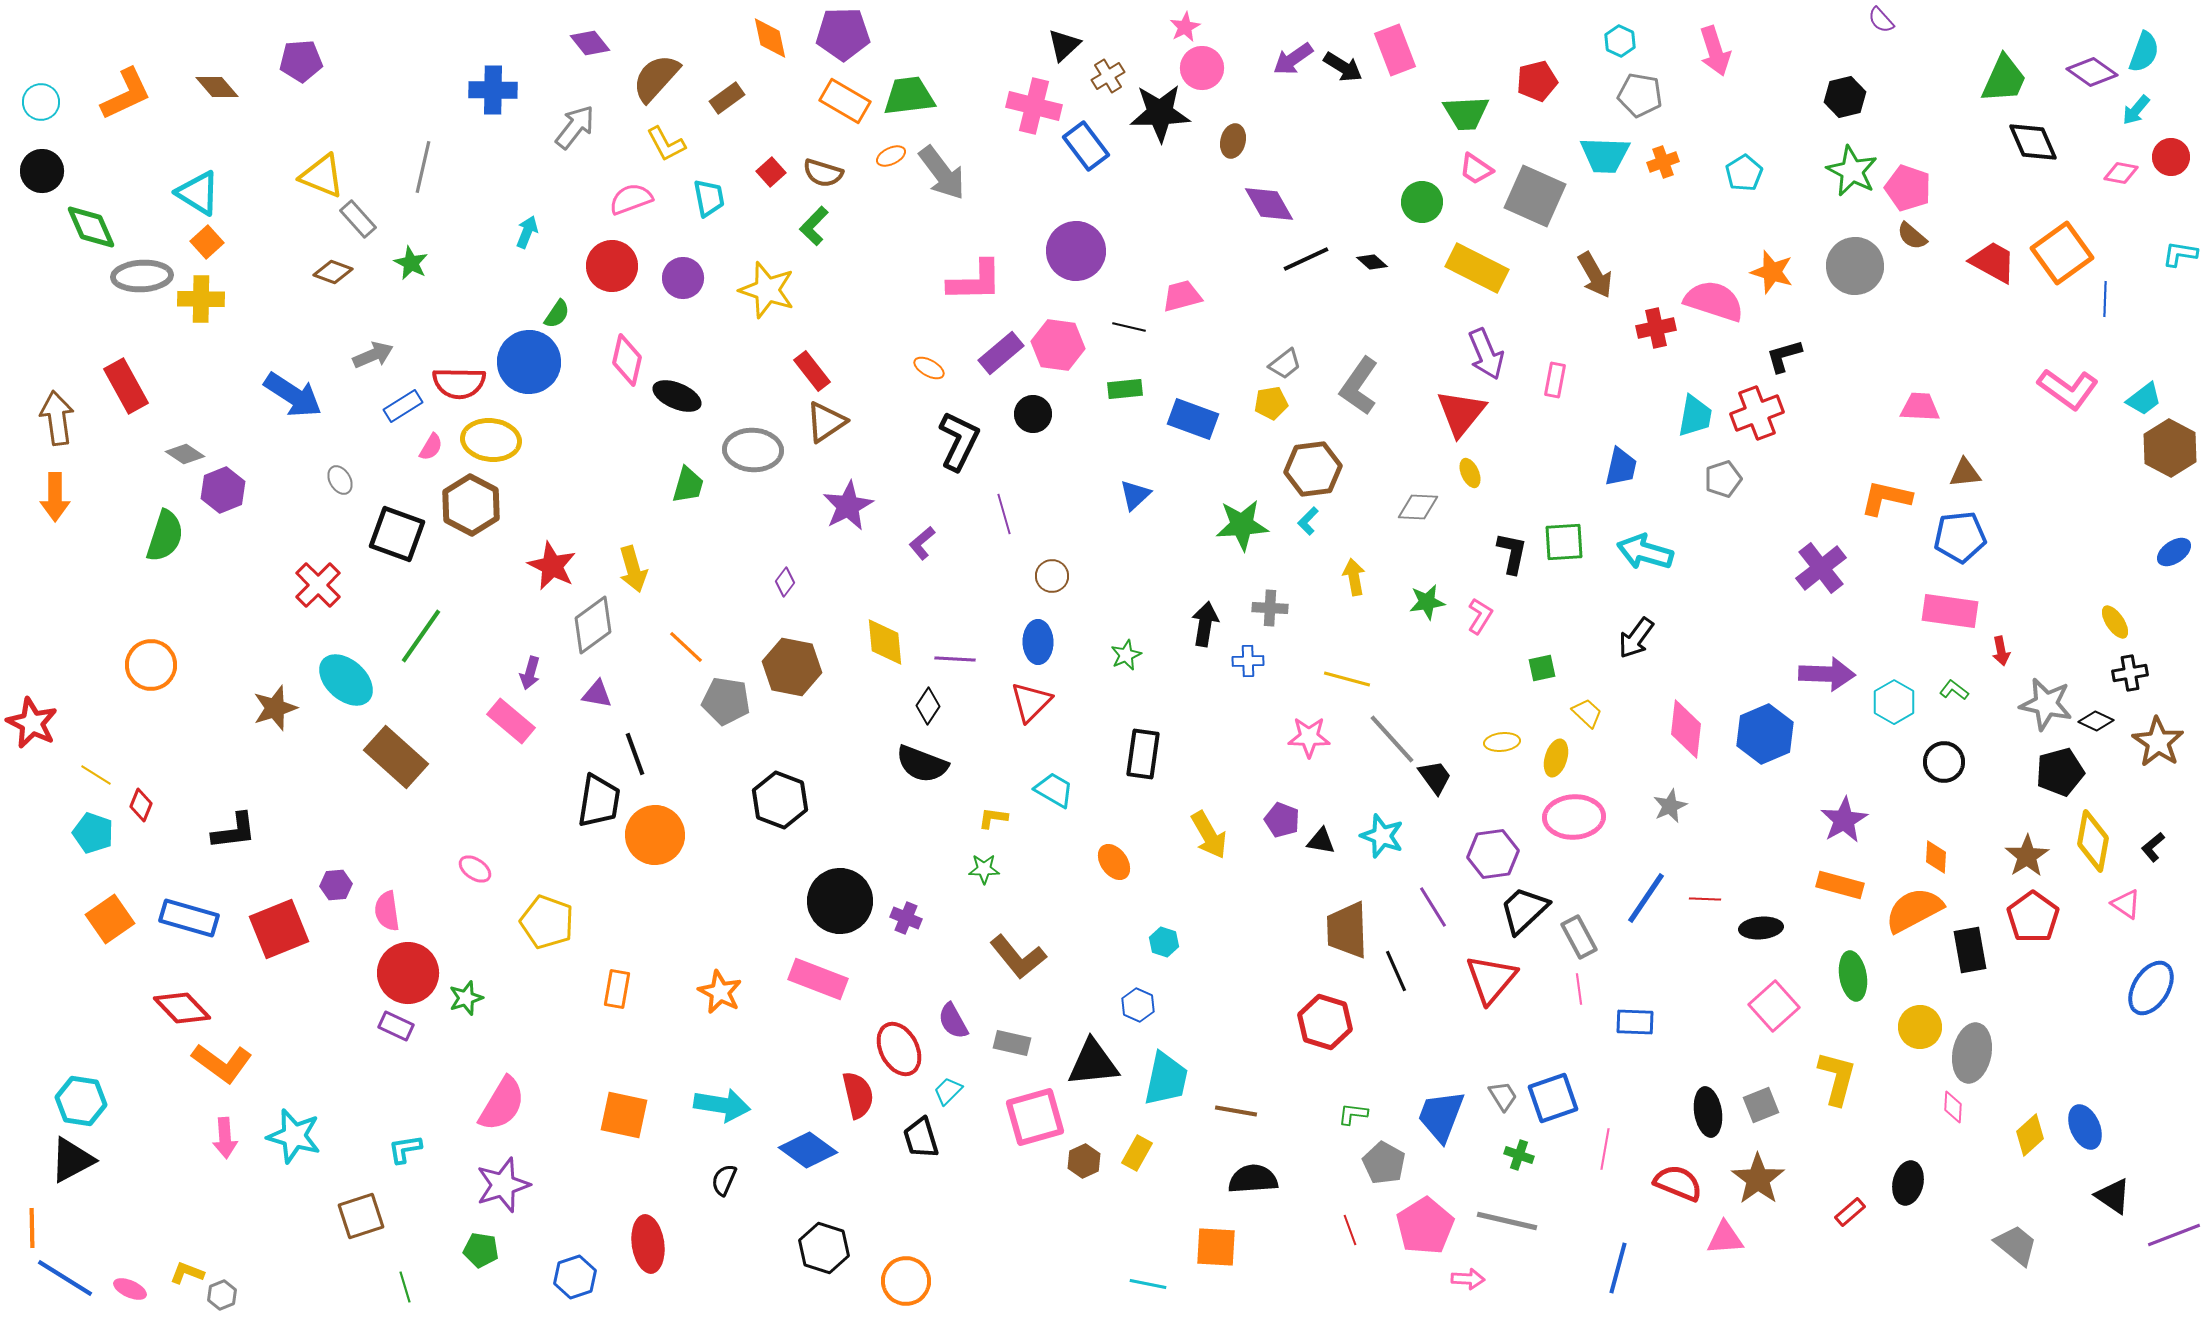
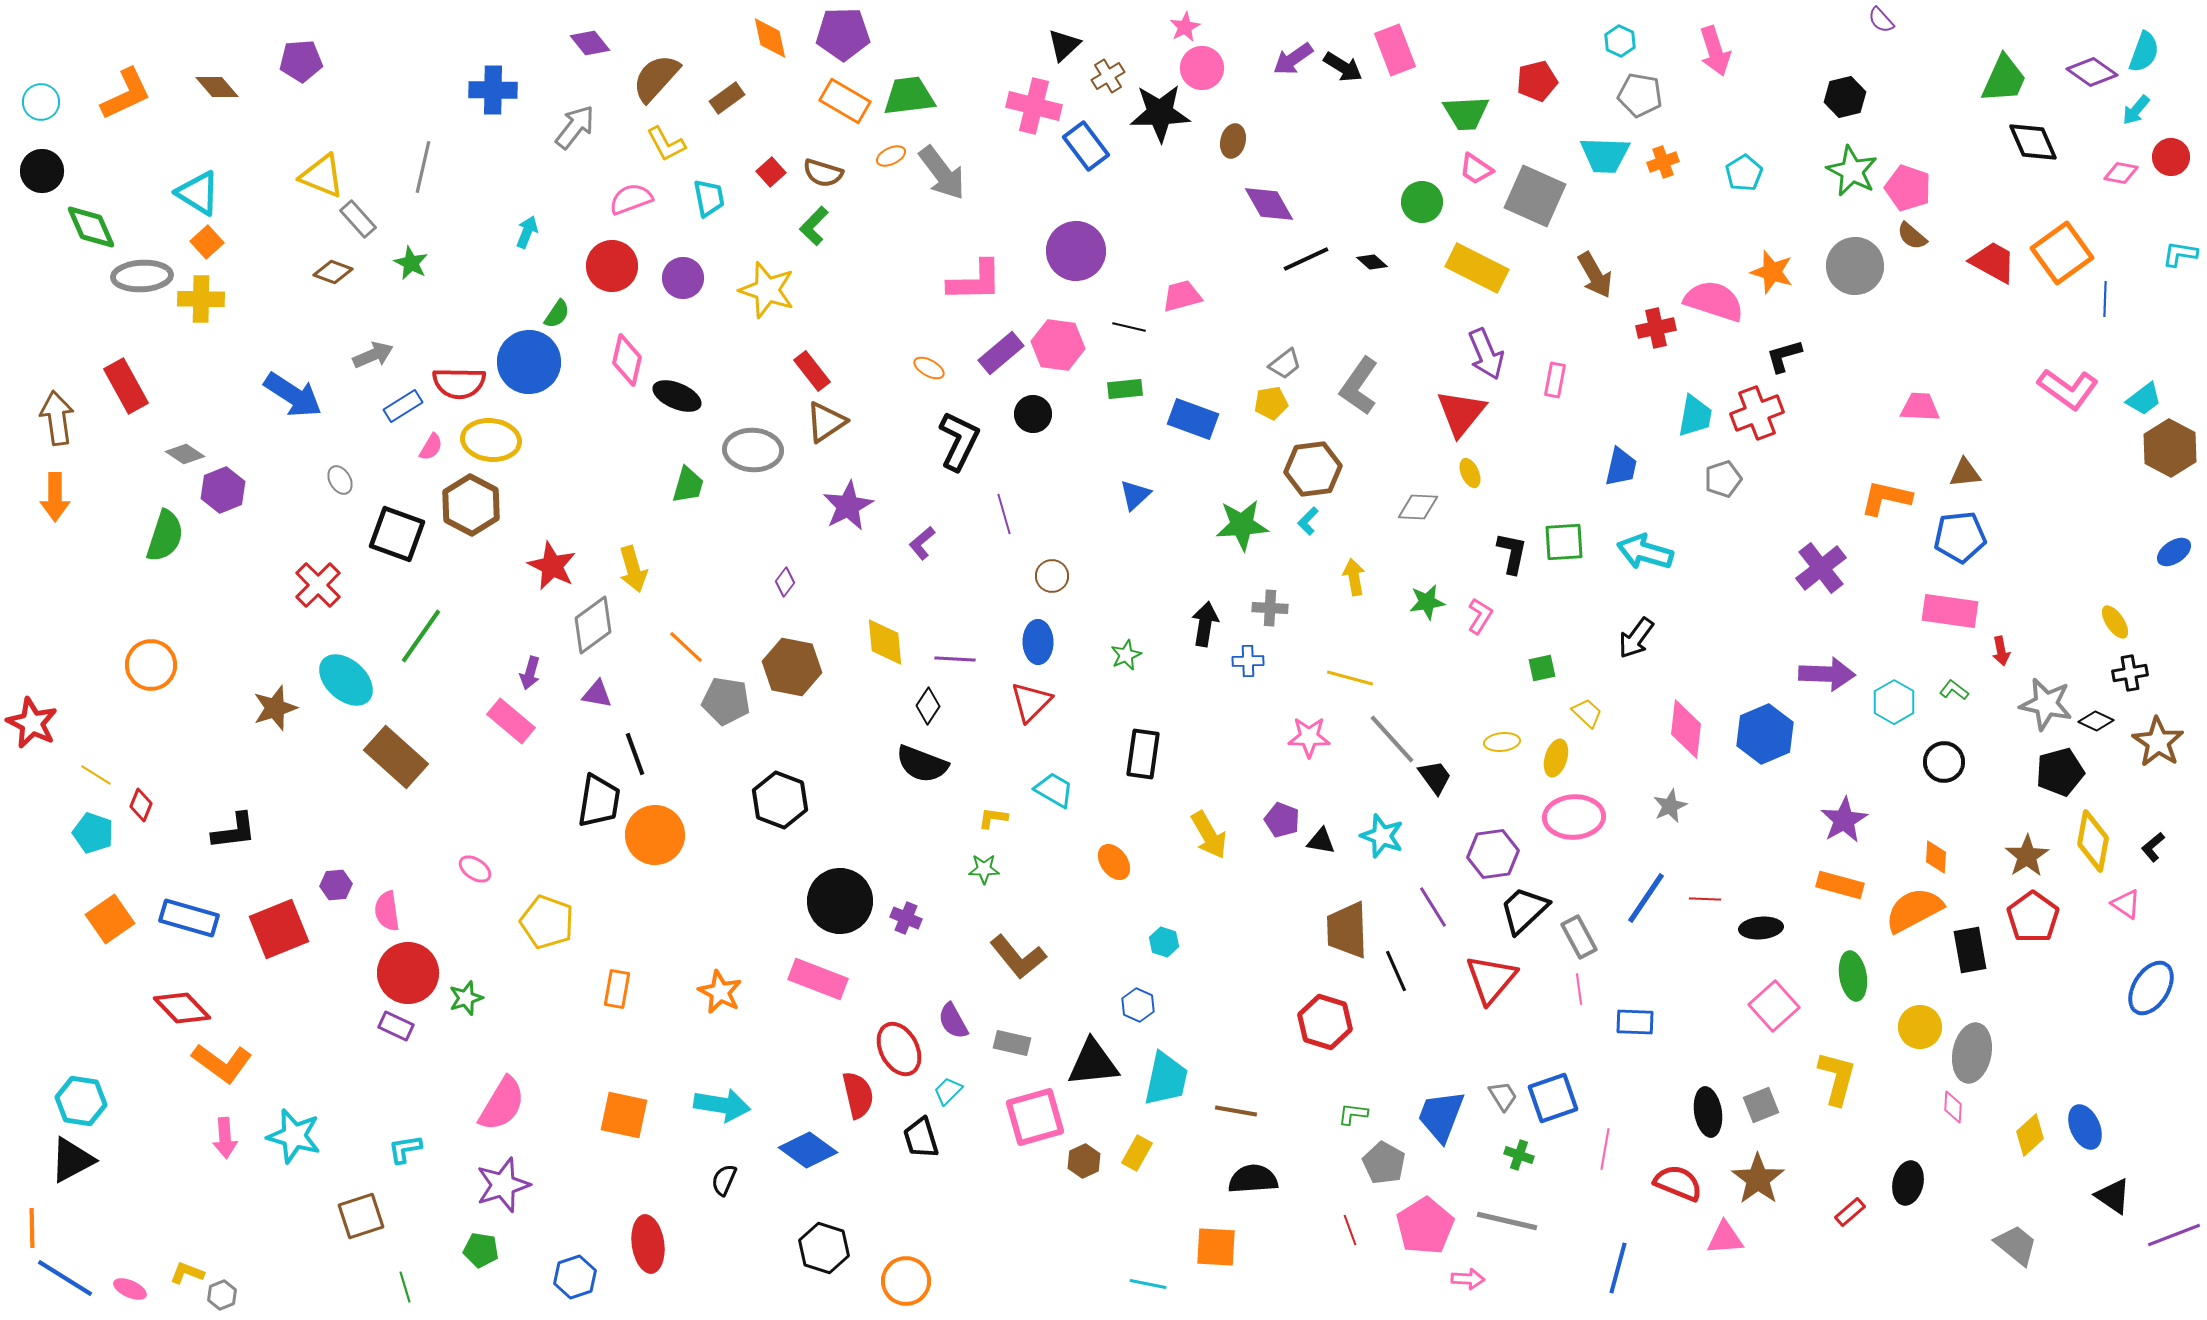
yellow line at (1347, 679): moved 3 px right, 1 px up
